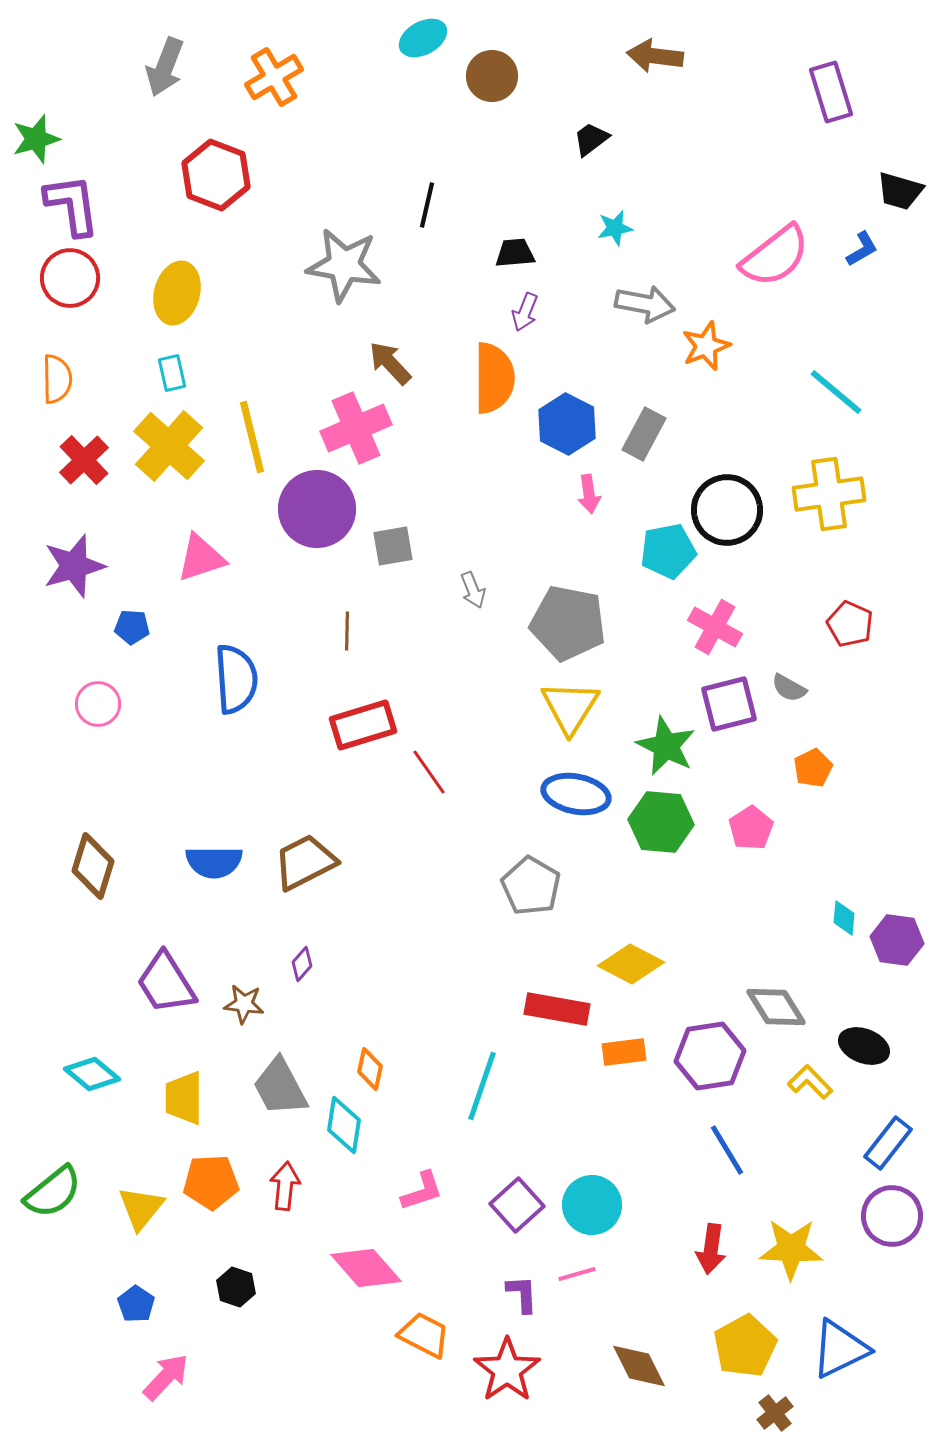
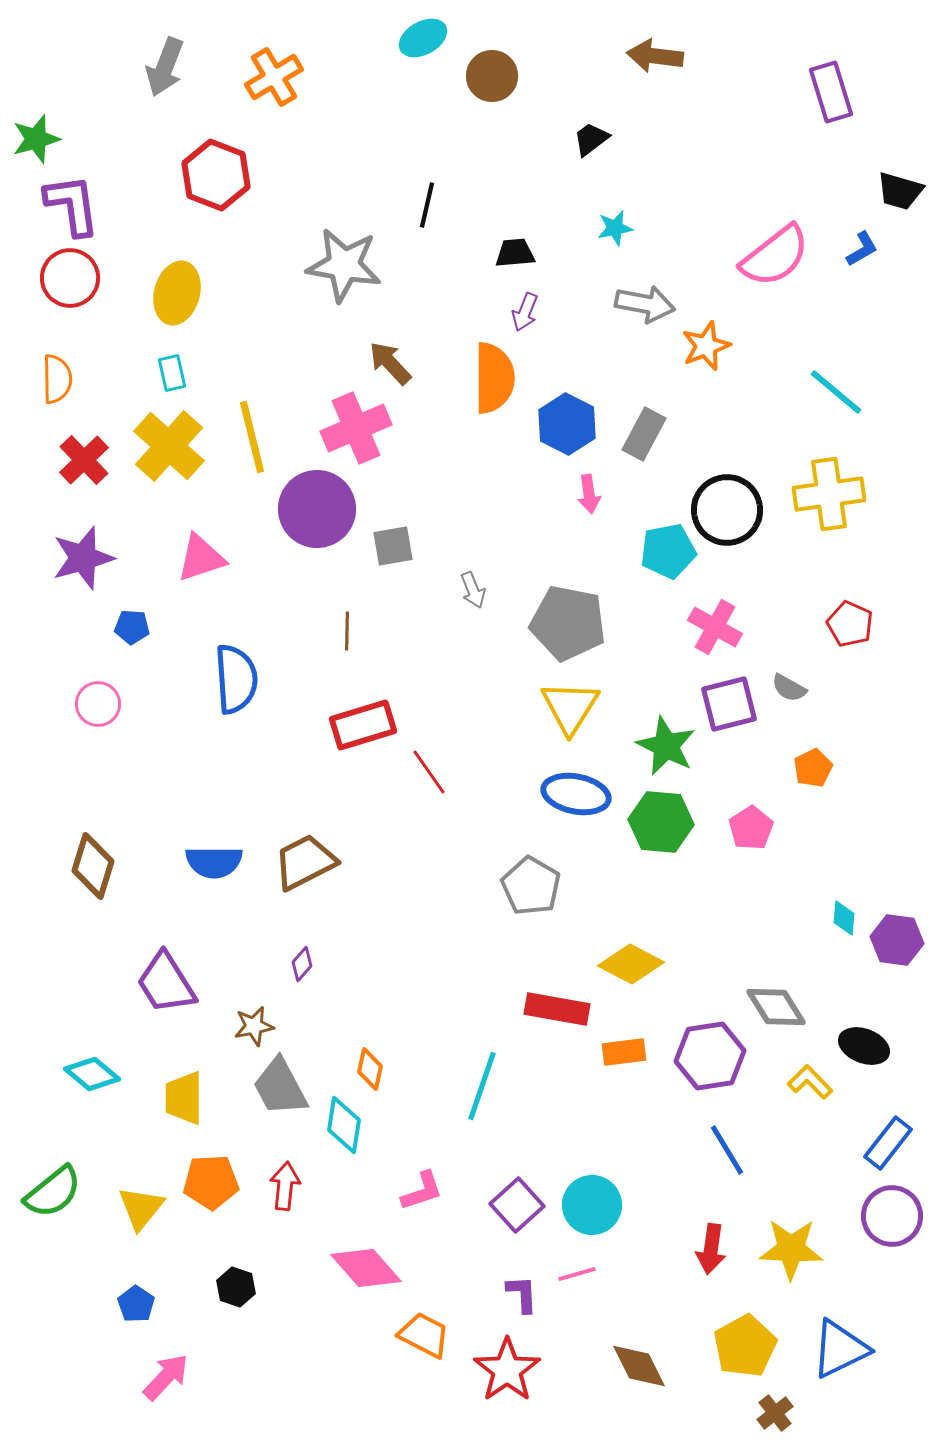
purple star at (74, 566): moved 9 px right, 8 px up
brown star at (244, 1004): moved 10 px right, 22 px down; rotated 18 degrees counterclockwise
